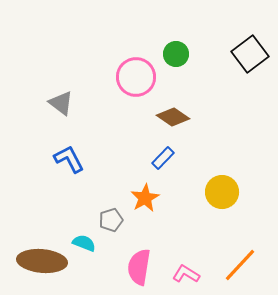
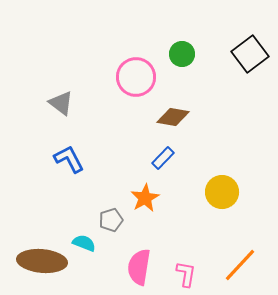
green circle: moved 6 px right
brown diamond: rotated 24 degrees counterclockwise
pink L-shape: rotated 68 degrees clockwise
